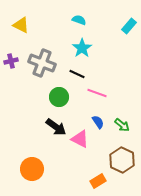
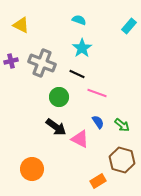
brown hexagon: rotated 10 degrees counterclockwise
